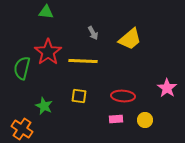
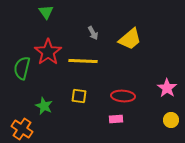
green triangle: rotated 49 degrees clockwise
yellow circle: moved 26 px right
